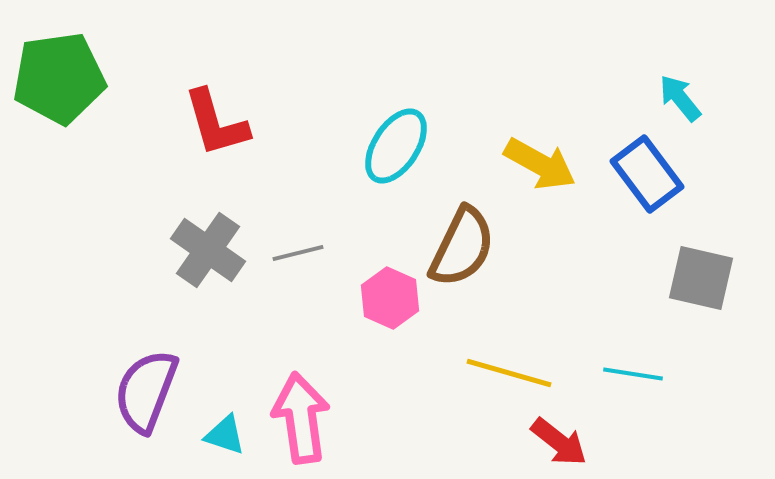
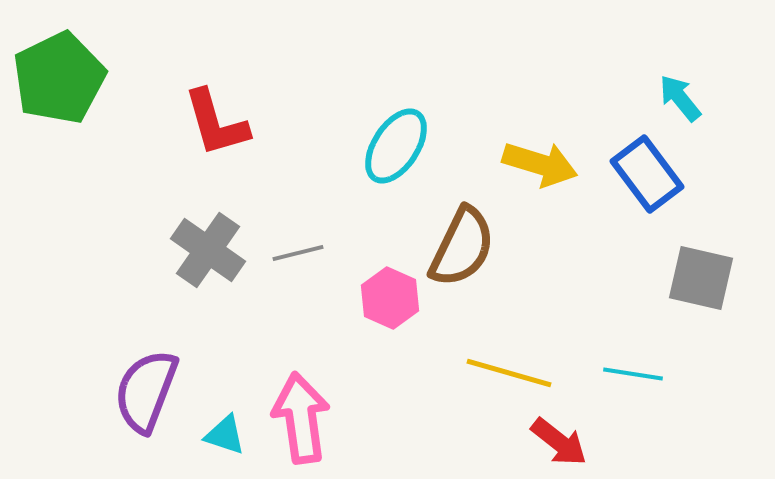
green pentagon: rotated 18 degrees counterclockwise
yellow arrow: rotated 12 degrees counterclockwise
